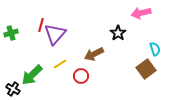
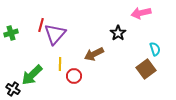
yellow line: rotated 56 degrees counterclockwise
red circle: moved 7 px left
